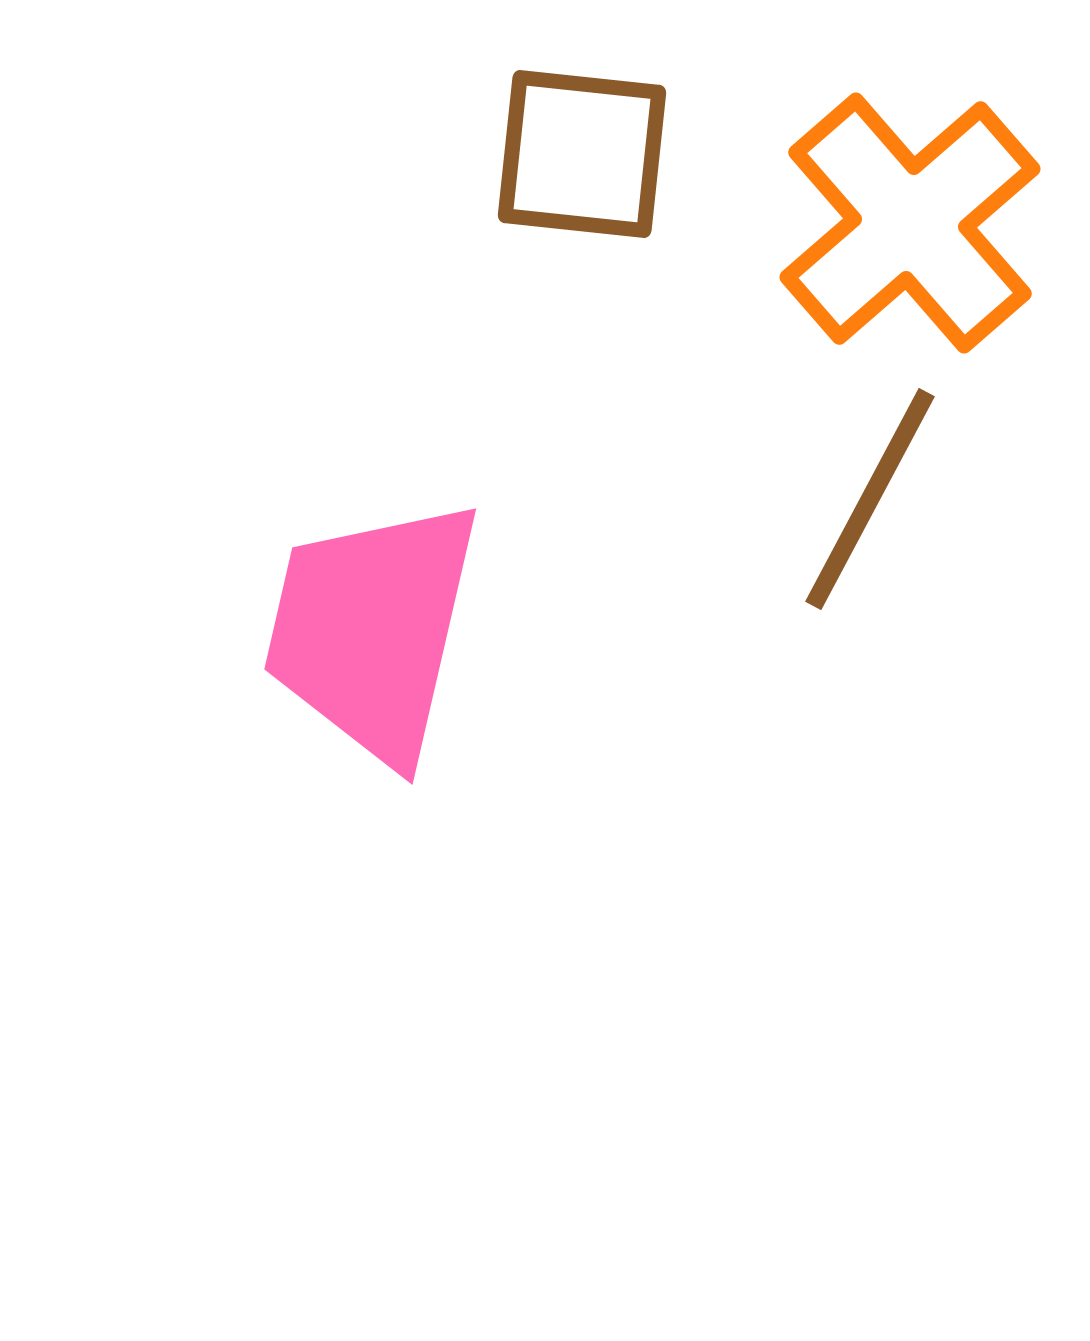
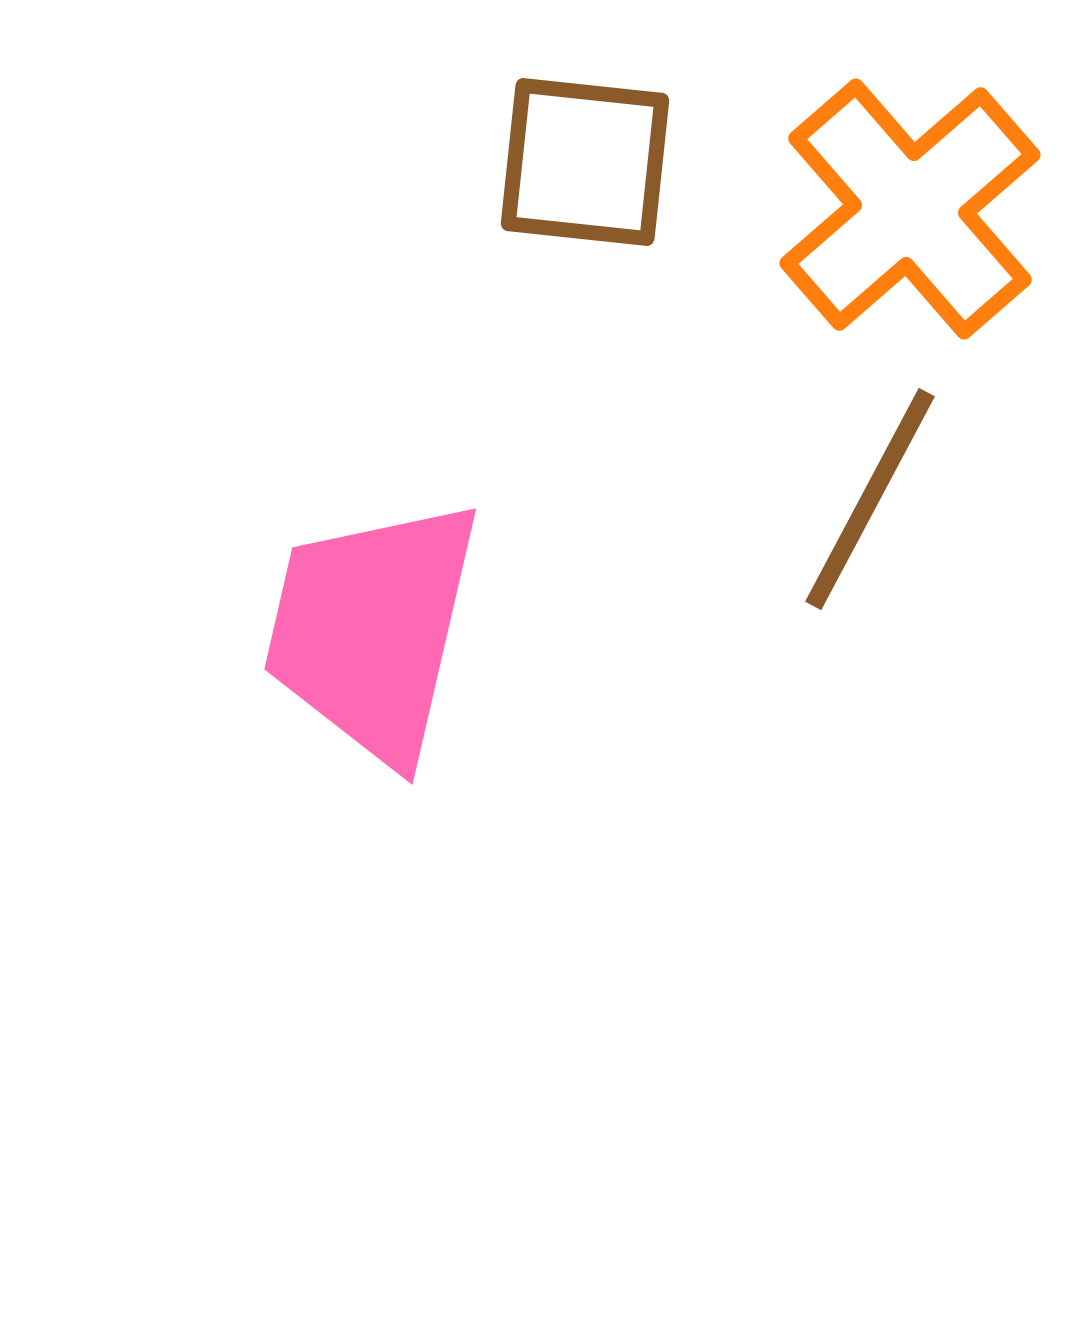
brown square: moved 3 px right, 8 px down
orange cross: moved 14 px up
